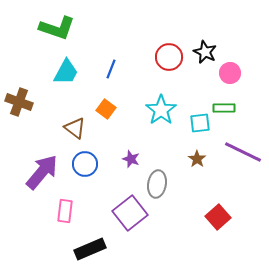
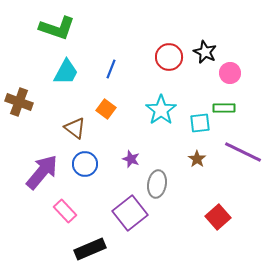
pink rectangle: rotated 50 degrees counterclockwise
